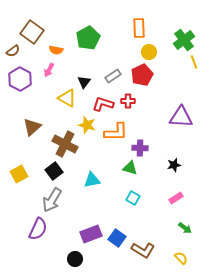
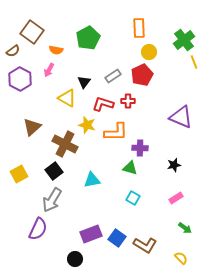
purple triangle: rotated 20 degrees clockwise
brown L-shape: moved 2 px right, 5 px up
